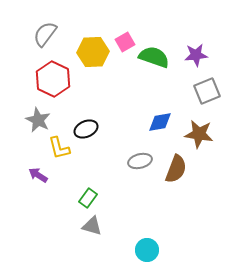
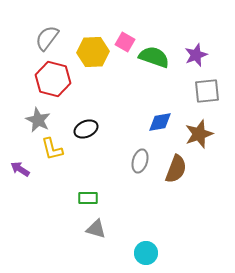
gray semicircle: moved 2 px right, 4 px down
pink square: rotated 30 degrees counterclockwise
purple star: rotated 15 degrees counterclockwise
red hexagon: rotated 12 degrees counterclockwise
gray square: rotated 16 degrees clockwise
brown star: rotated 28 degrees counterclockwise
yellow L-shape: moved 7 px left, 1 px down
gray ellipse: rotated 60 degrees counterclockwise
purple arrow: moved 18 px left, 6 px up
green rectangle: rotated 54 degrees clockwise
gray triangle: moved 4 px right, 3 px down
cyan circle: moved 1 px left, 3 px down
